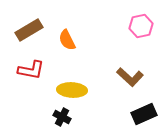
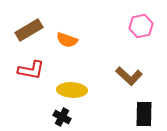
orange semicircle: rotated 45 degrees counterclockwise
brown L-shape: moved 1 px left, 1 px up
black rectangle: rotated 65 degrees counterclockwise
